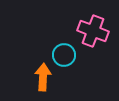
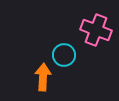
pink cross: moved 3 px right, 1 px up
